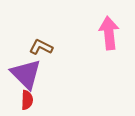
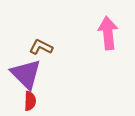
pink arrow: moved 1 px left
red semicircle: moved 3 px right, 1 px down
